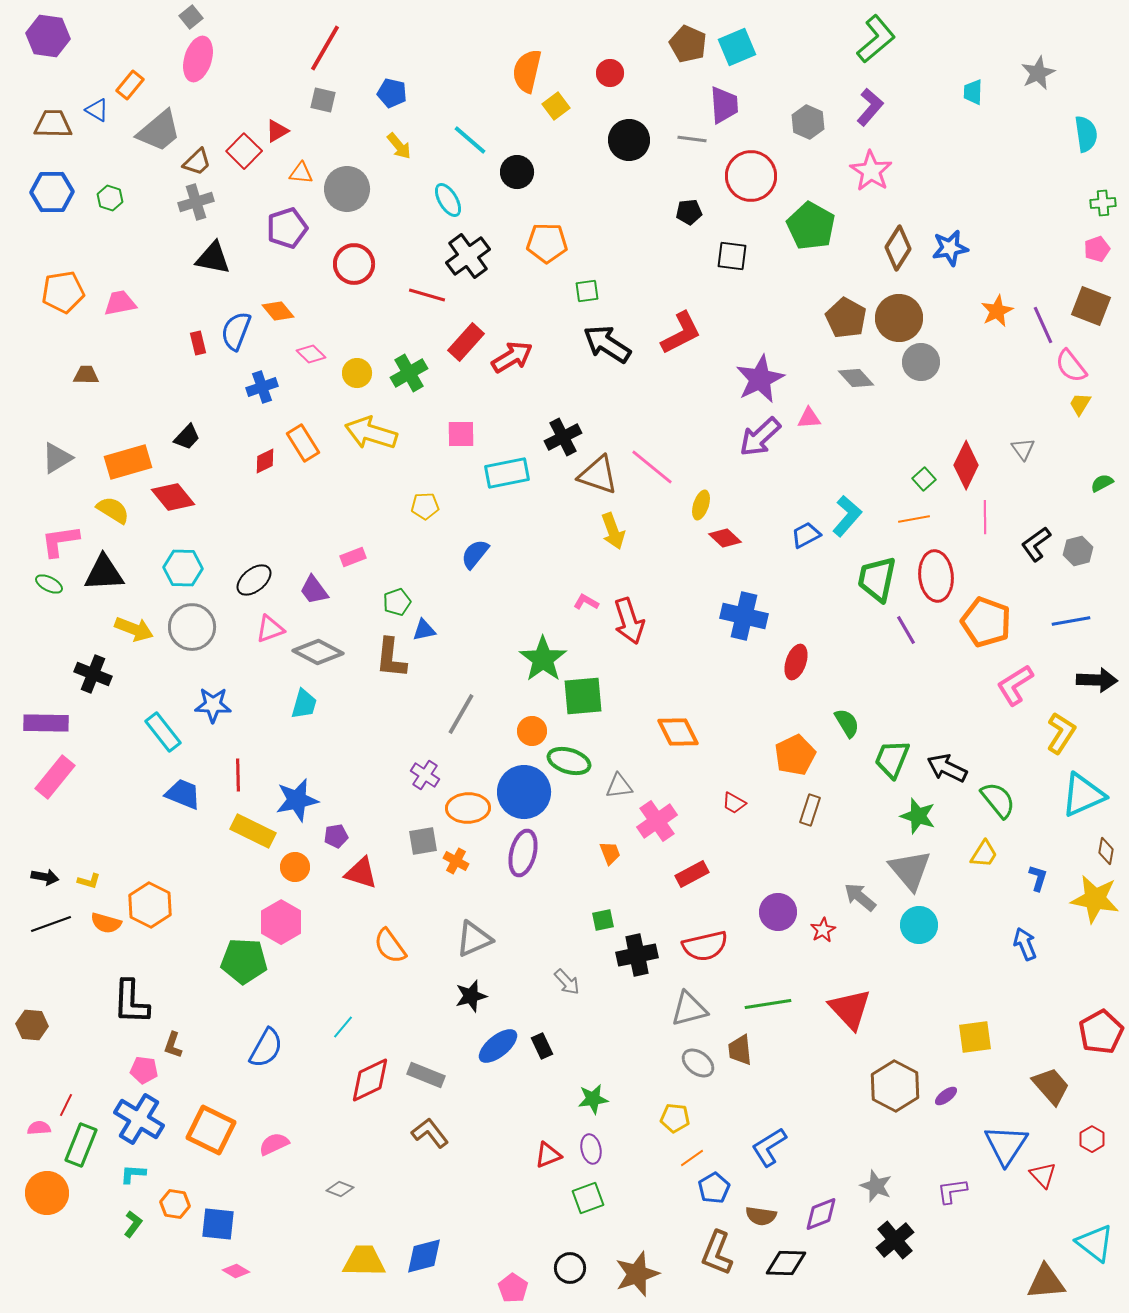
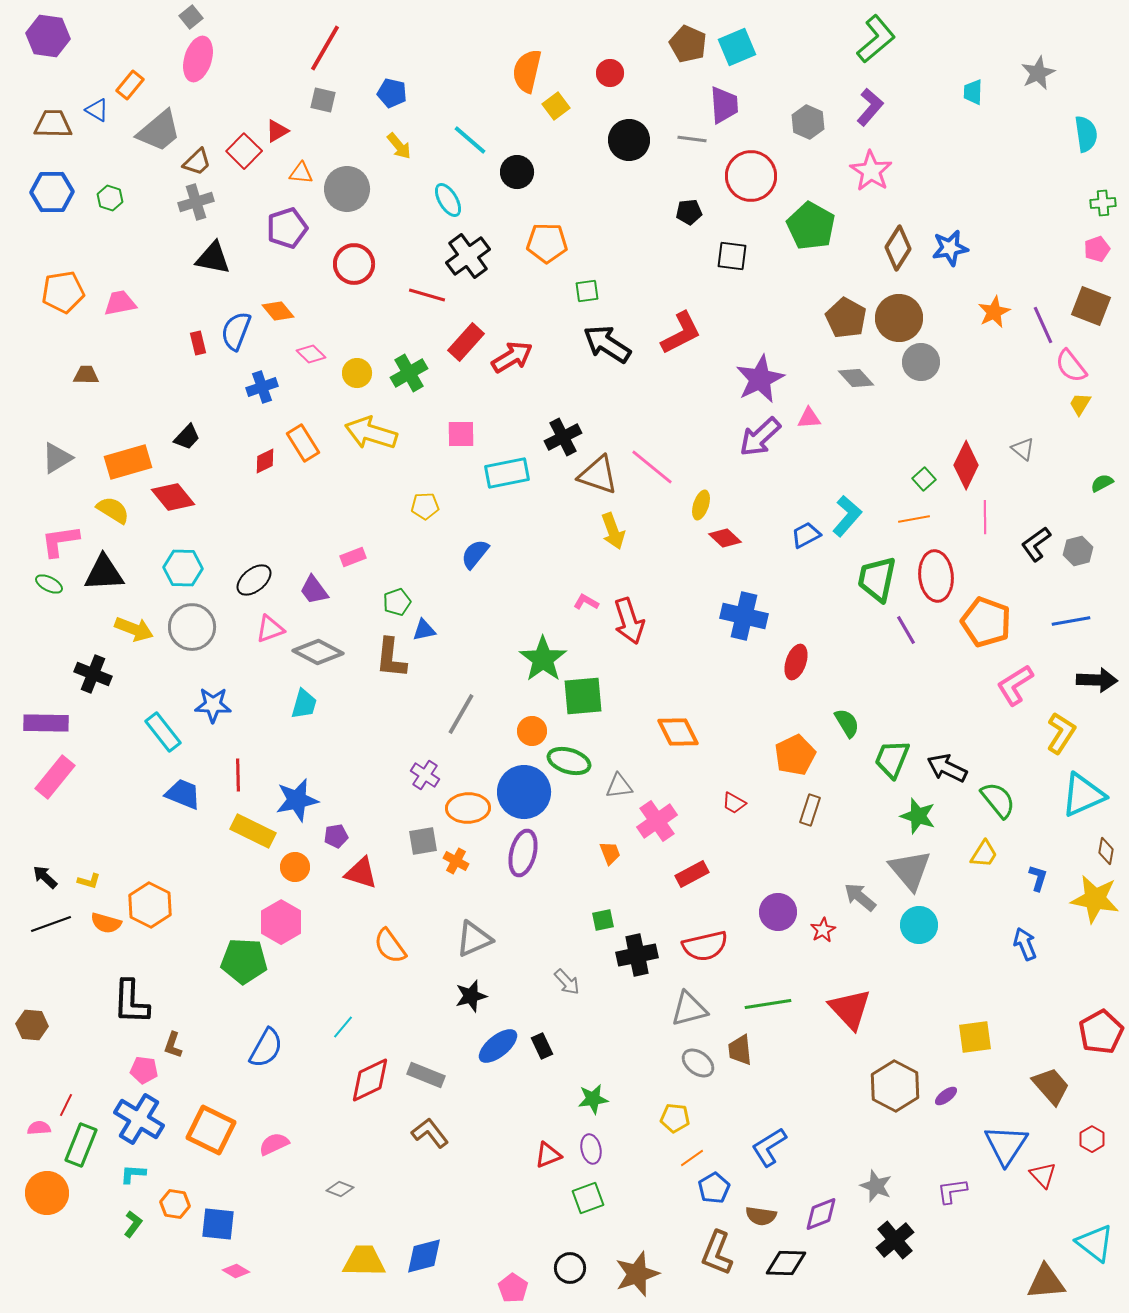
orange star at (997, 311): moved 3 px left, 1 px down
gray triangle at (1023, 449): rotated 15 degrees counterclockwise
black arrow at (45, 877): rotated 148 degrees counterclockwise
